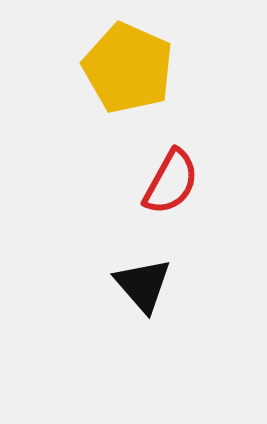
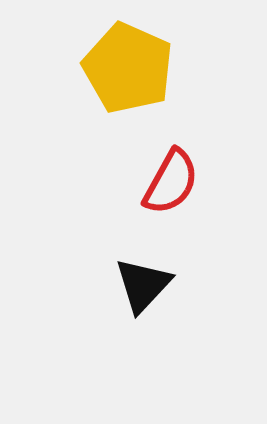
black triangle: rotated 24 degrees clockwise
